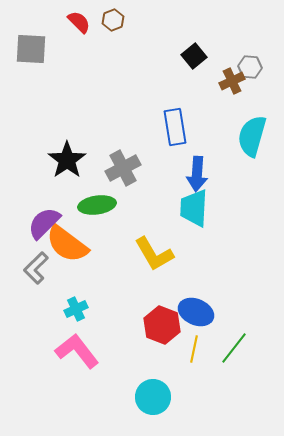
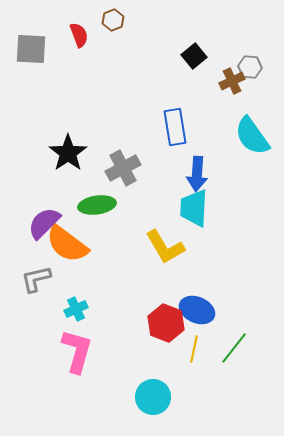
red semicircle: moved 13 px down; rotated 25 degrees clockwise
cyan semicircle: rotated 51 degrees counterclockwise
black star: moved 1 px right, 7 px up
yellow L-shape: moved 11 px right, 7 px up
gray L-shape: moved 11 px down; rotated 32 degrees clockwise
blue ellipse: moved 1 px right, 2 px up
red hexagon: moved 4 px right, 2 px up
pink L-shape: rotated 54 degrees clockwise
